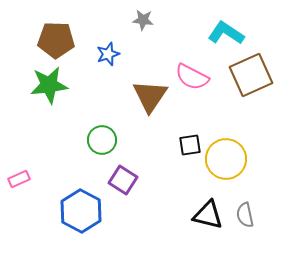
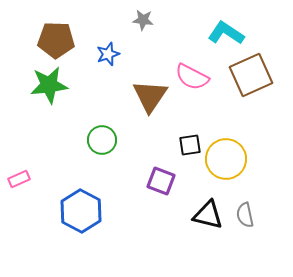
purple square: moved 38 px right, 1 px down; rotated 12 degrees counterclockwise
